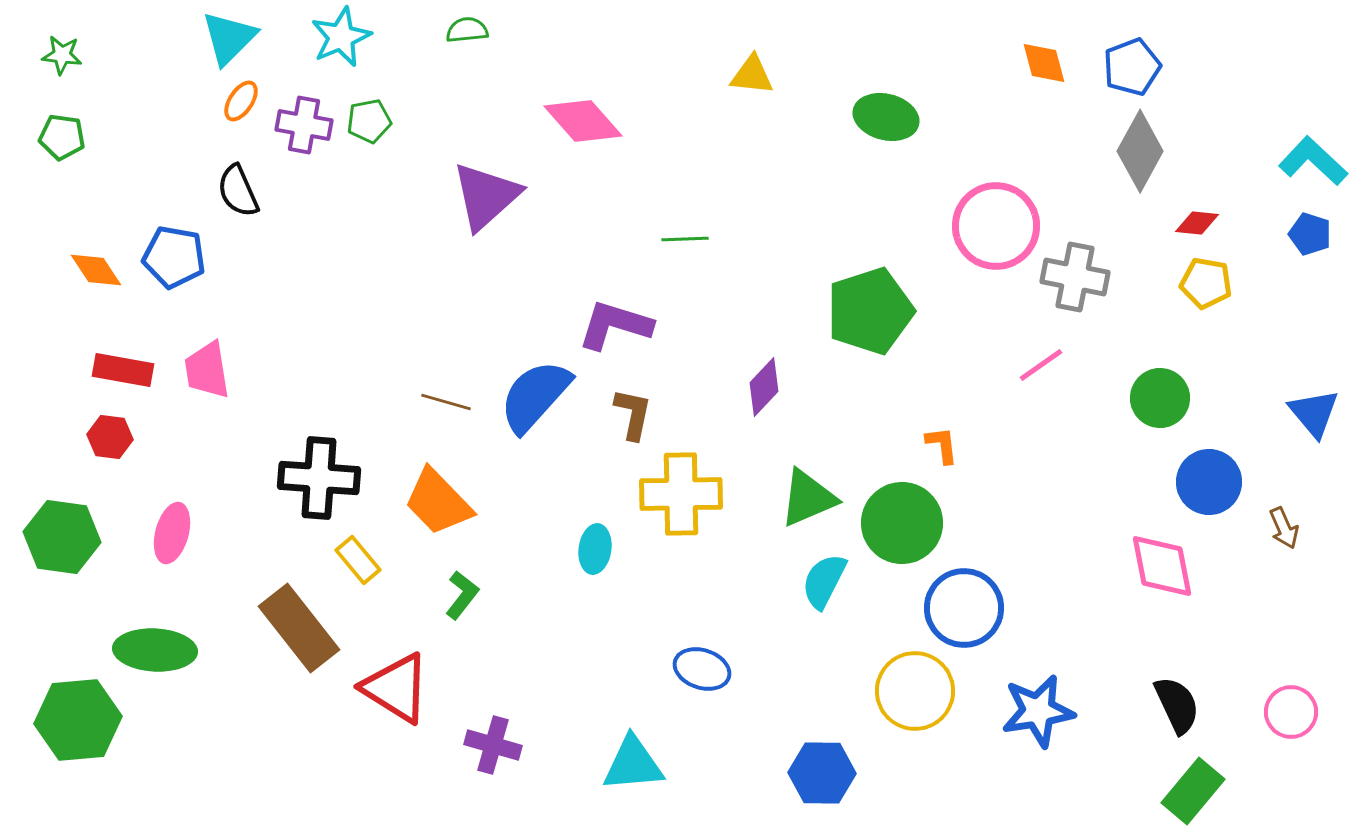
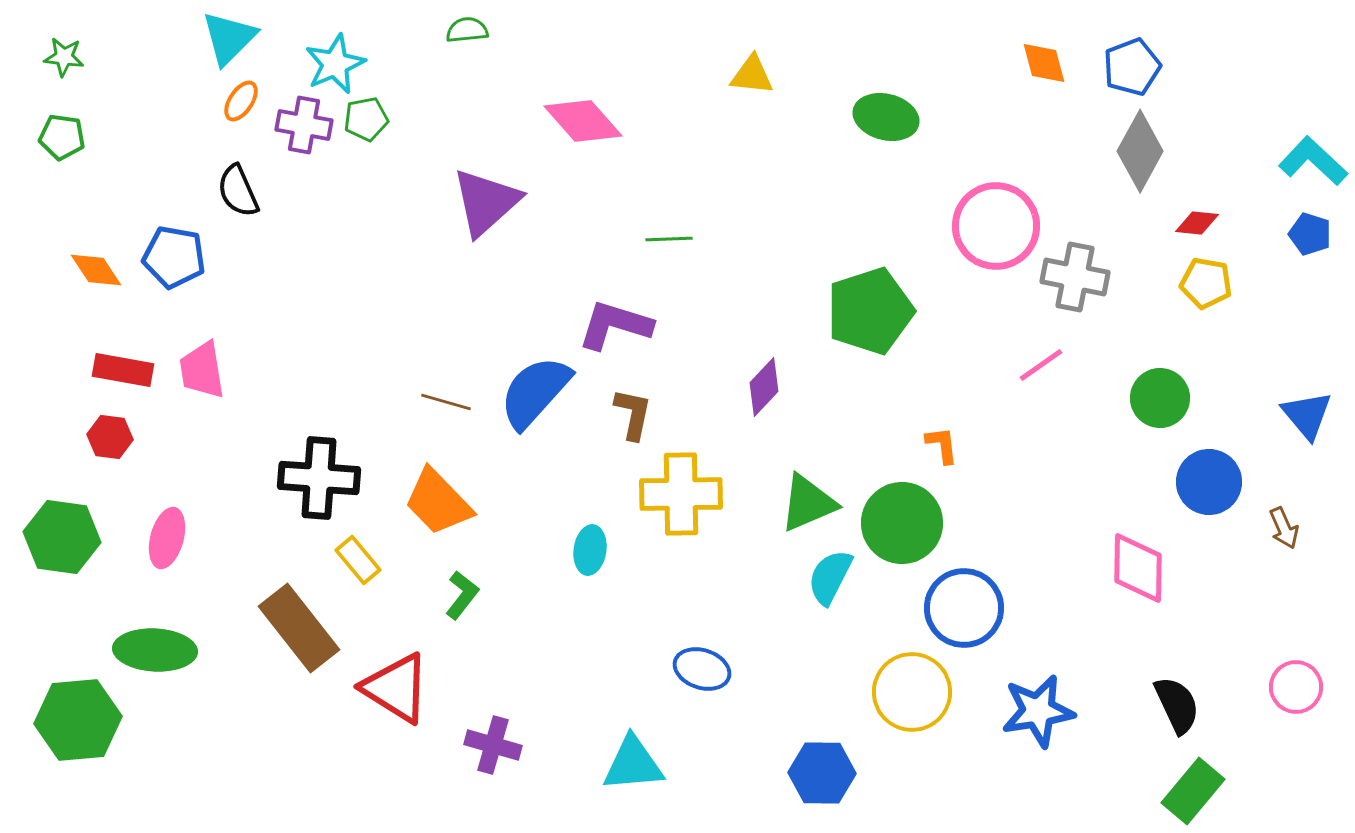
cyan star at (341, 37): moved 6 px left, 27 px down
green star at (62, 55): moved 2 px right, 2 px down
green pentagon at (369, 121): moved 3 px left, 2 px up
purple triangle at (486, 196): moved 6 px down
green line at (685, 239): moved 16 px left
pink trapezoid at (207, 370): moved 5 px left
blue semicircle at (535, 396): moved 4 px up
blue triangle at (1314, 413): moved 7 px left, 2 px down
green triangle at (808, 498): moved 5 px down
pink ellipse at (172, 533): moved 5 px left, 5 px down
cyan ellipse at (595, 549): moved 5 px left, 1 px down
pink diamond at (1162, 566): moved 24 px left, 2 px down; rotated 12 degrees clockwise
cyan semicircle at (824, 581): moved 6 px right, 4 px up
yellow circle at (915, 691): moved 3 px left, 1 px down
pink circle at (1291, 712): moved 5 px right, 25 px up
